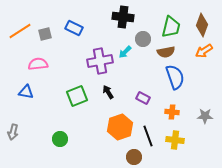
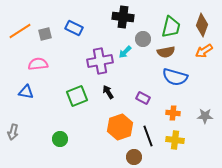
blue semicircle: rotated 125 degrees clockwise
orange cross: moved 1 px right, 1 px down
